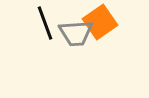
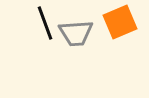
orange square: moved 20 px right; rotated 12 degrees clockwise
